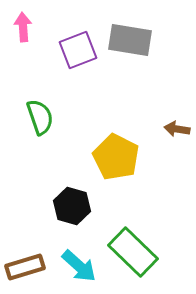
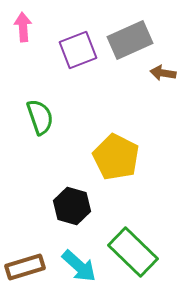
gray rectangle: rotated 33 degrees counterclockwise
brown arrow: moved 14 px left, 56 px up
